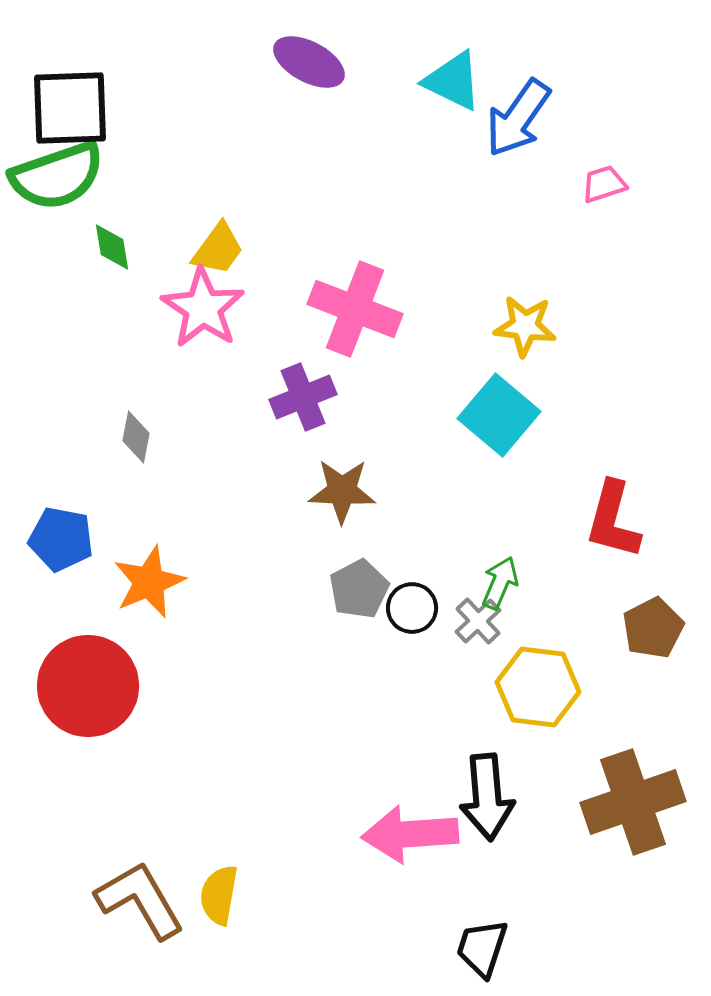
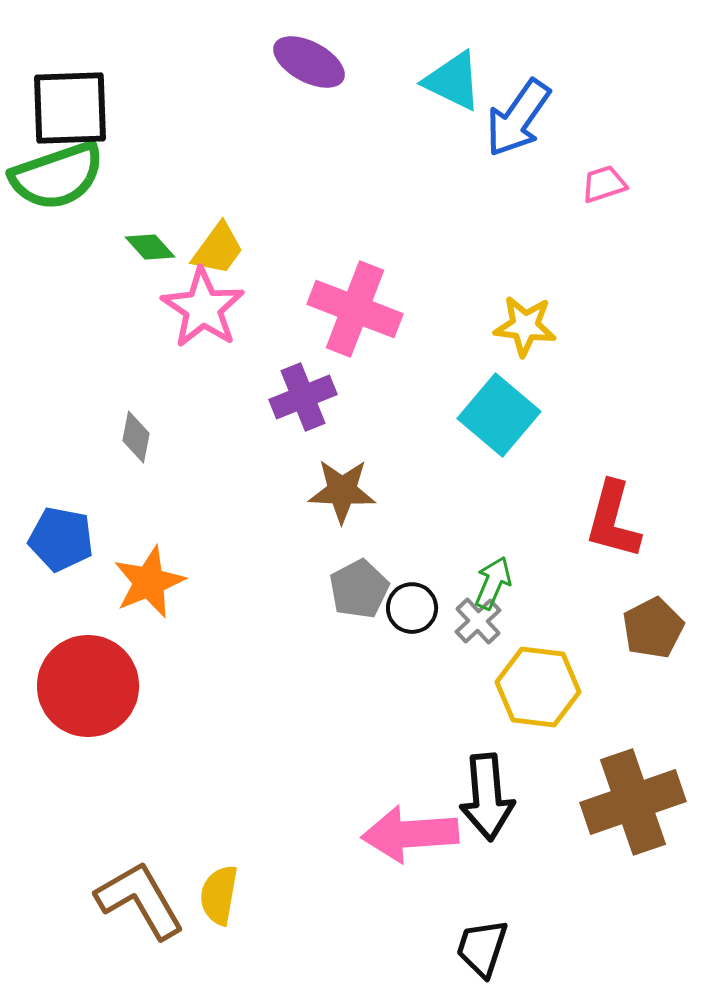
green diamond: moved 38 px right; rotated 33 degrees counterclockwise
green arrow: moved 7 px left
